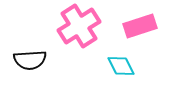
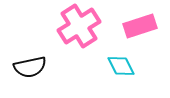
black semicircle: moved 7 px down; rotated 8 degrees counterclockwise
